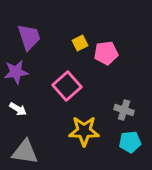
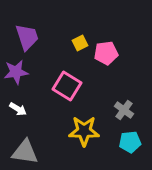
purple trapezoid: moved 2 px left
pink square: rotated 16 degrees counterclockwise
gray cross: rotated 18 degrees clockwise
